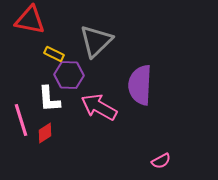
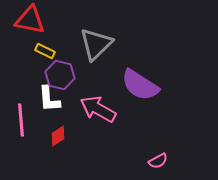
gray triangle: moved 3 px down
yellow rectangle: moved 9 px left, 3 px up
purple hexagon: moved 9 px left; rotated 12 degrees clockwise
purple semicircle: rotated 60 degrees counterclockwise
pink arrow: moved 1 px left, 2 px down
pink line: rotated 12 degrees clockwise
red diamond: moved 13 px right, 3 px down
pink semicircle: moved 3 px left
